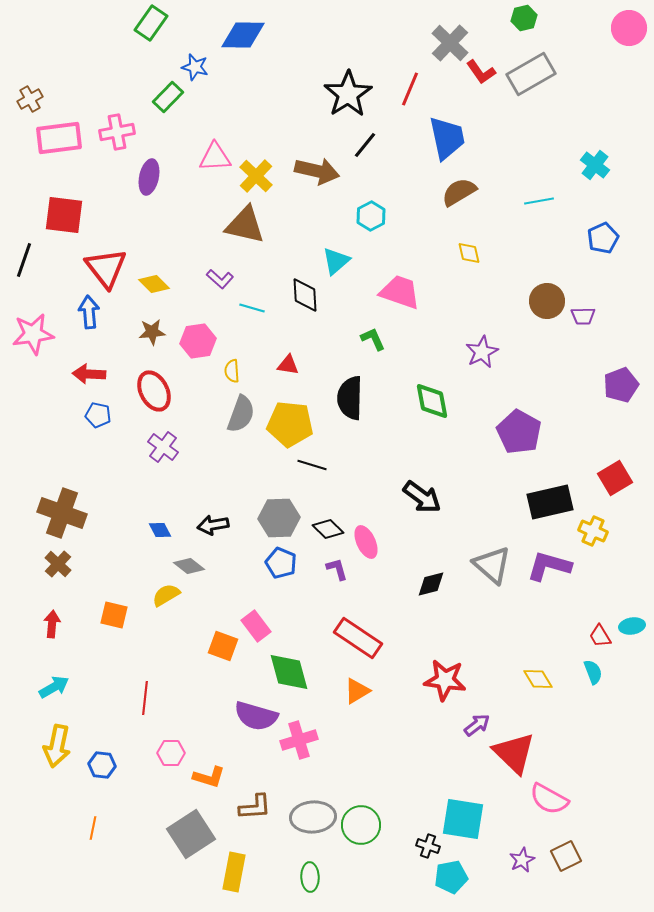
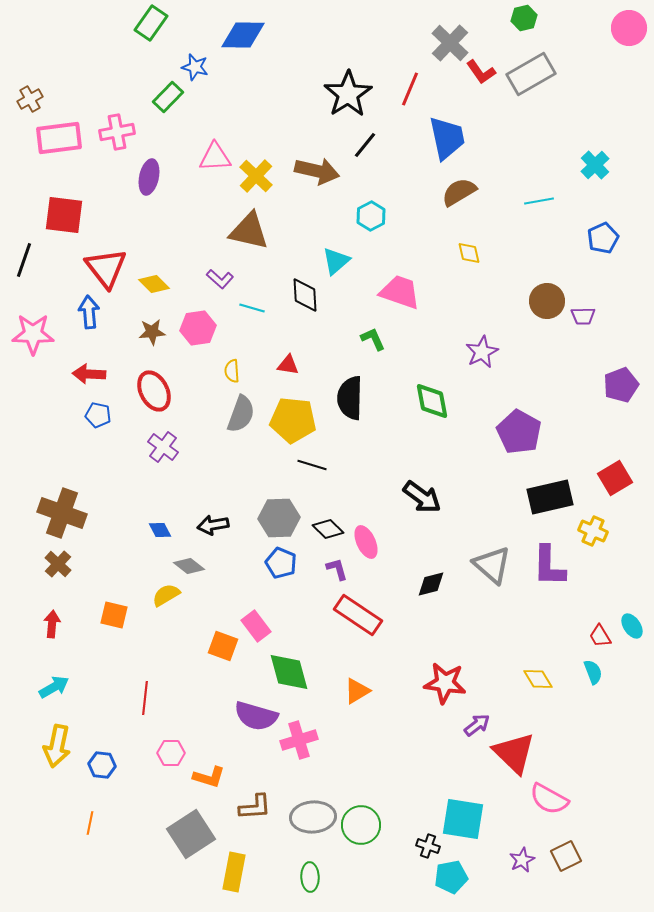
cyan cross at (595, 165): rotated 8 degrees clockwise
brown triangle at (245, 225): moved 4 px right, 6 px down
pink star at (33, 334): rotated 9 degrees clockwise
pink hexagon at (198, 341): moved 13 px up
yellow pentagon at (290, 424): moved 3 px right, 4 px up
black rectangle at (550, 502): moved 5 px up
purple L-shape at (549, 566): rotated 105 degrees counterclockwise
cyan ellipse at (632, 626): rotated 65 degrees clockwise
red rectangle at (358, 638): moved 23 px up
red star at (445, 680): moved 3 px down
orange line at (93, 828): moved 3 px left, 5 px up
